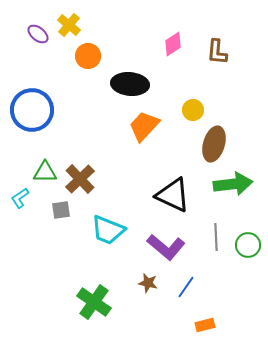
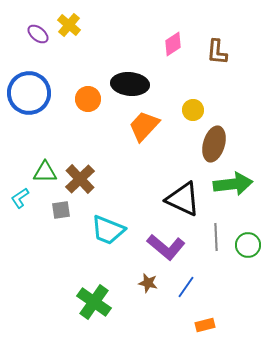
orange circle: moved 43 px down
blue circle: moved 3 px left, 17 px up
black triangle: moved 10 px right, 4 px down
